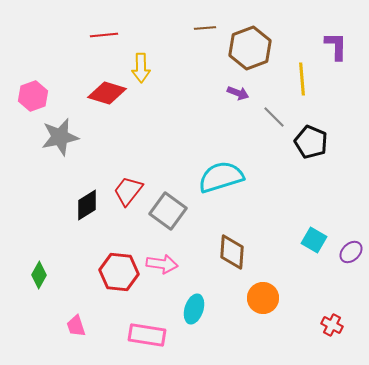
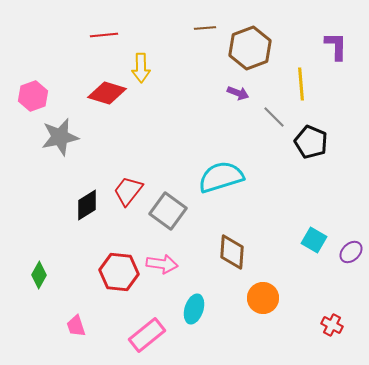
yellow line: moved 1 px left, 5 px down
pink rectangle: rotated 48 degrees counterclockwise
